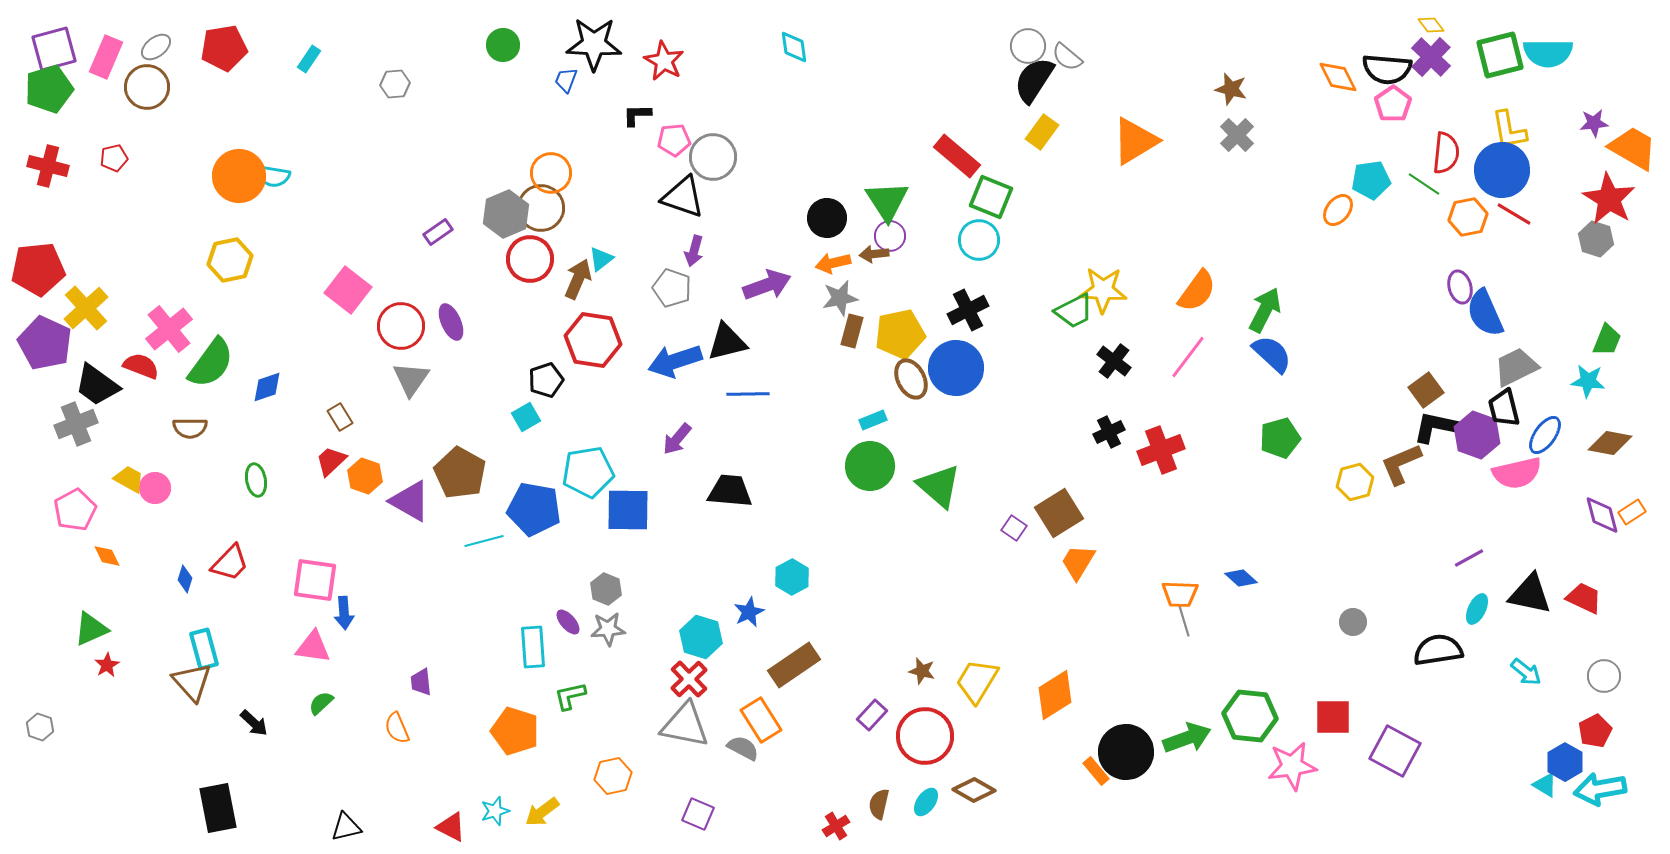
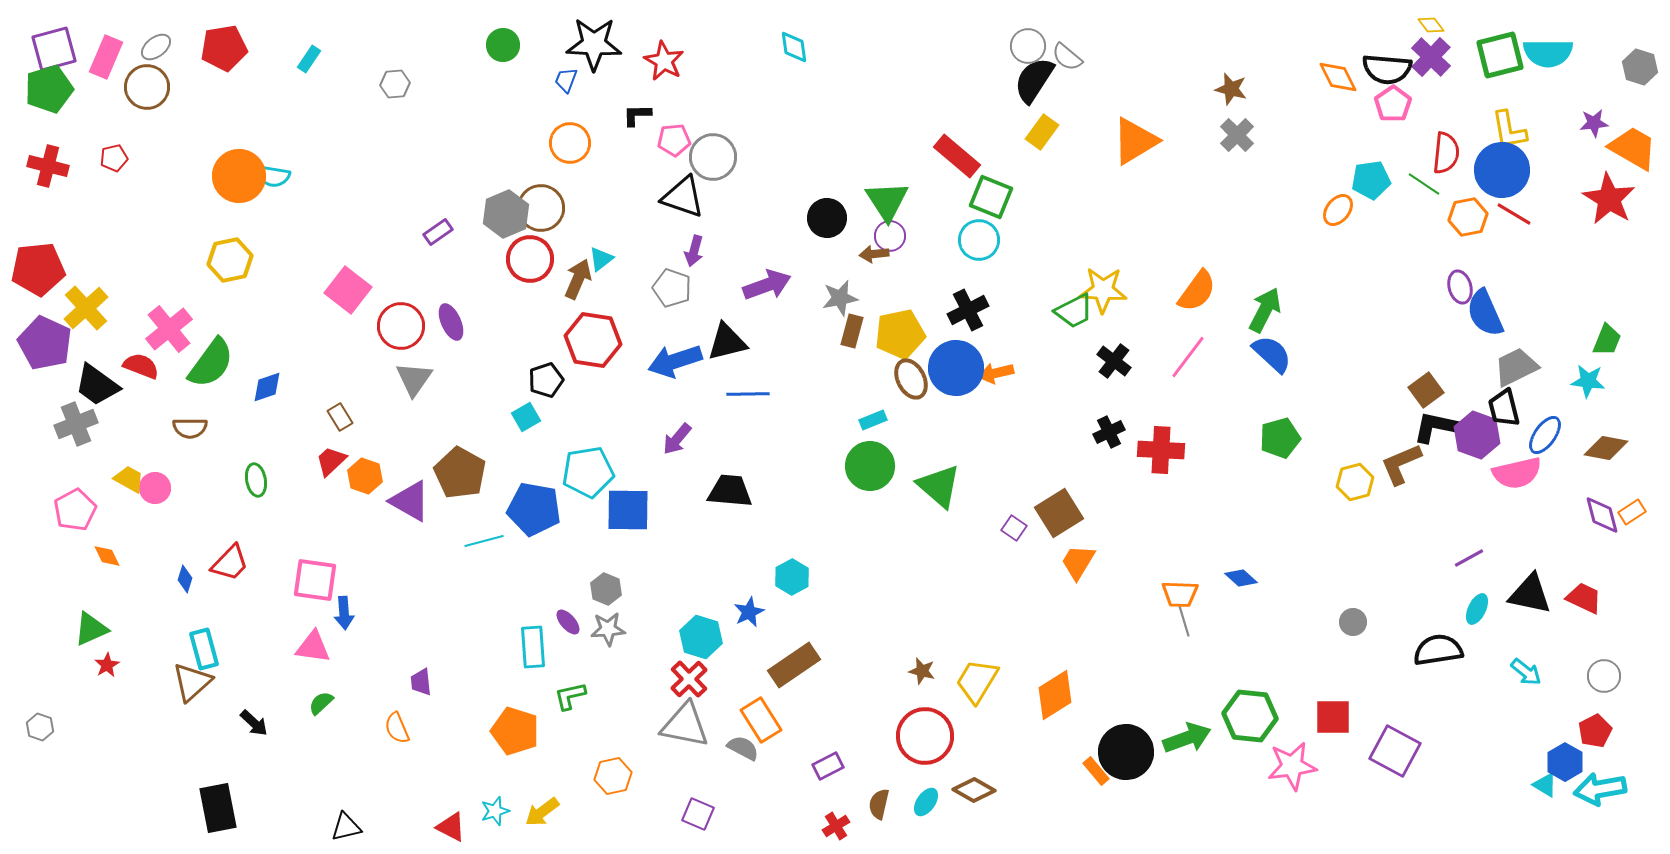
orange circle at (551, 173): moved 19 px right, 30 px up
gray hexagon at (1596, 239): moved 44 px right, 172 px up
orange arrow at (833, 263): moved 163 px right, 110 px down
gray triangle at (411, 379): moved 3 px right
brown diamond at (1610, 443): moved 4 px left, 5 px down
red cross at (1161, 450): rotated 24 degrees clockwise
brown triangle at (192, 682): rotated 30 degrees clockwise
purple rectangle at (872, 715): moved 44 px left, 51 px down; rotated 20 degrees clockwise
